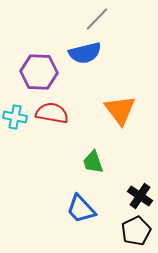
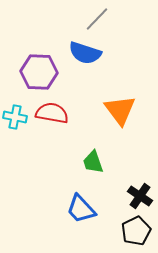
blue semicircle: rotated 32 degrees clockwise
